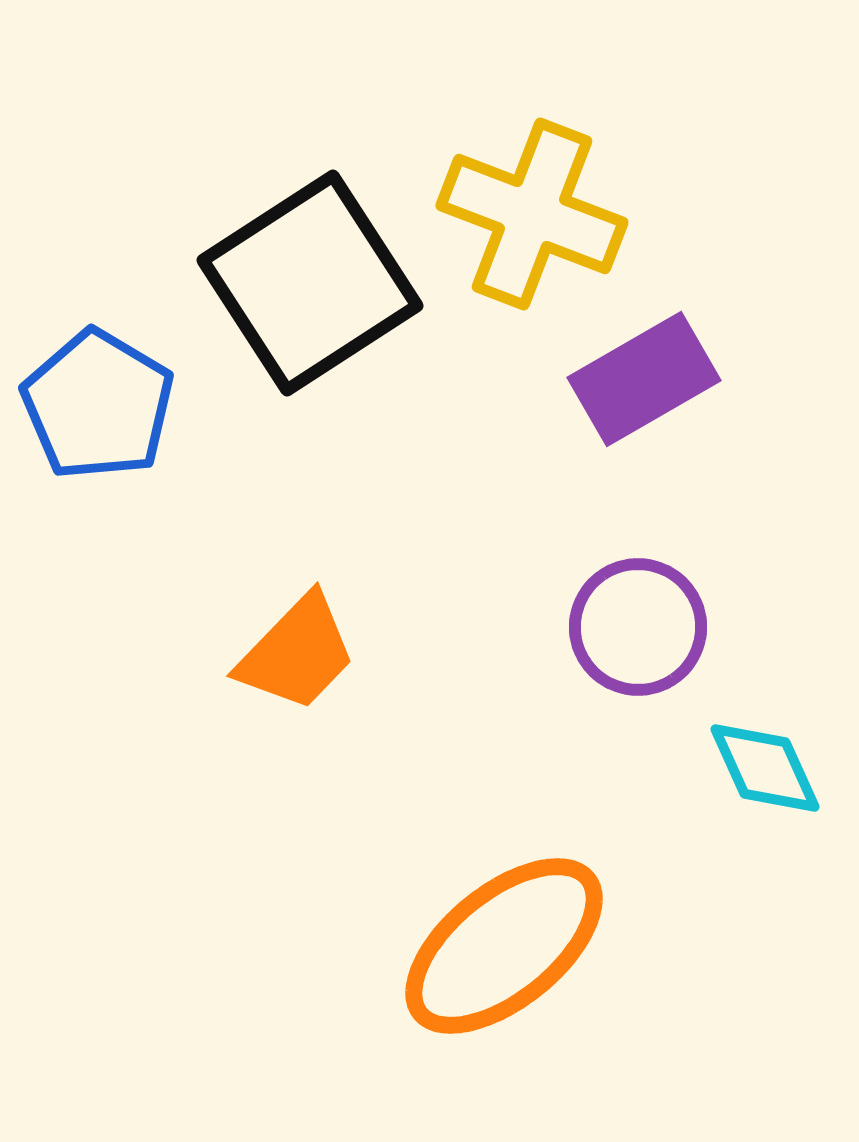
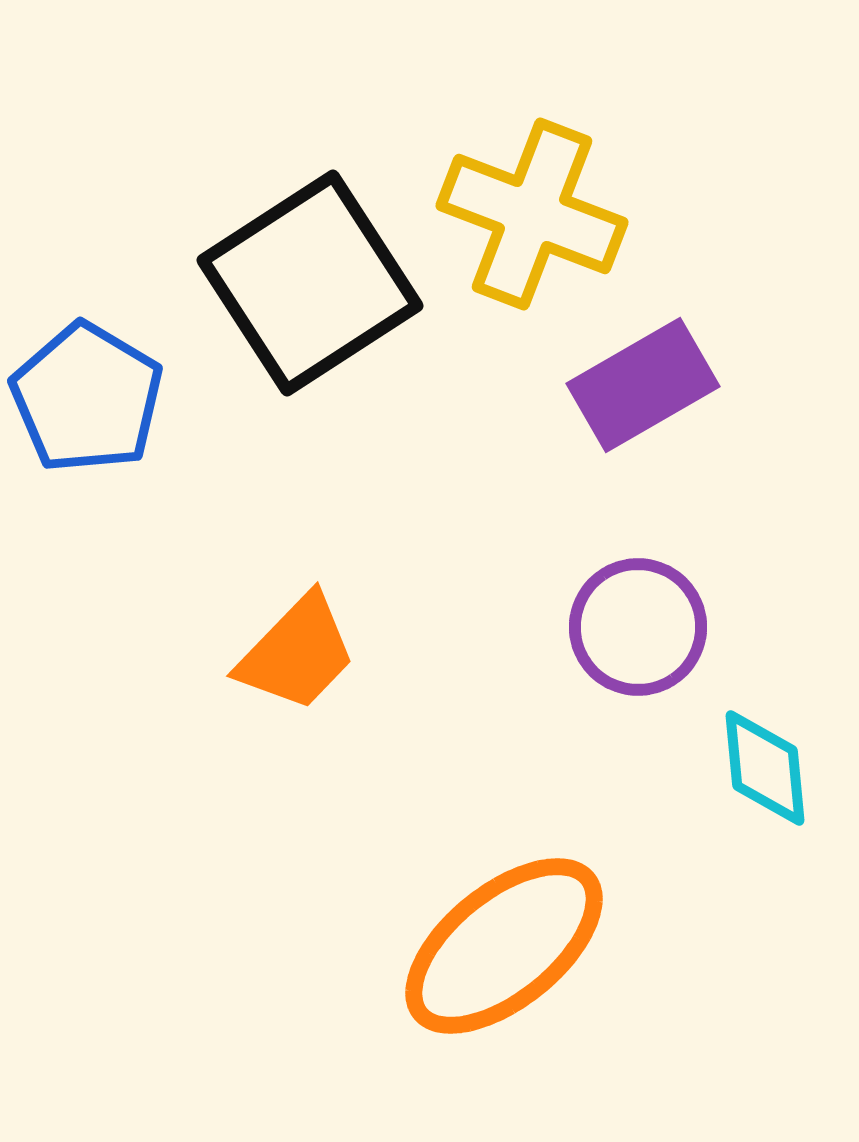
purple rectangle: moved 1 px left, 6 px down
blue pentagon: moved 11 px left, 7 px up
cyan diamond: rotated 19 degrees clockwise
